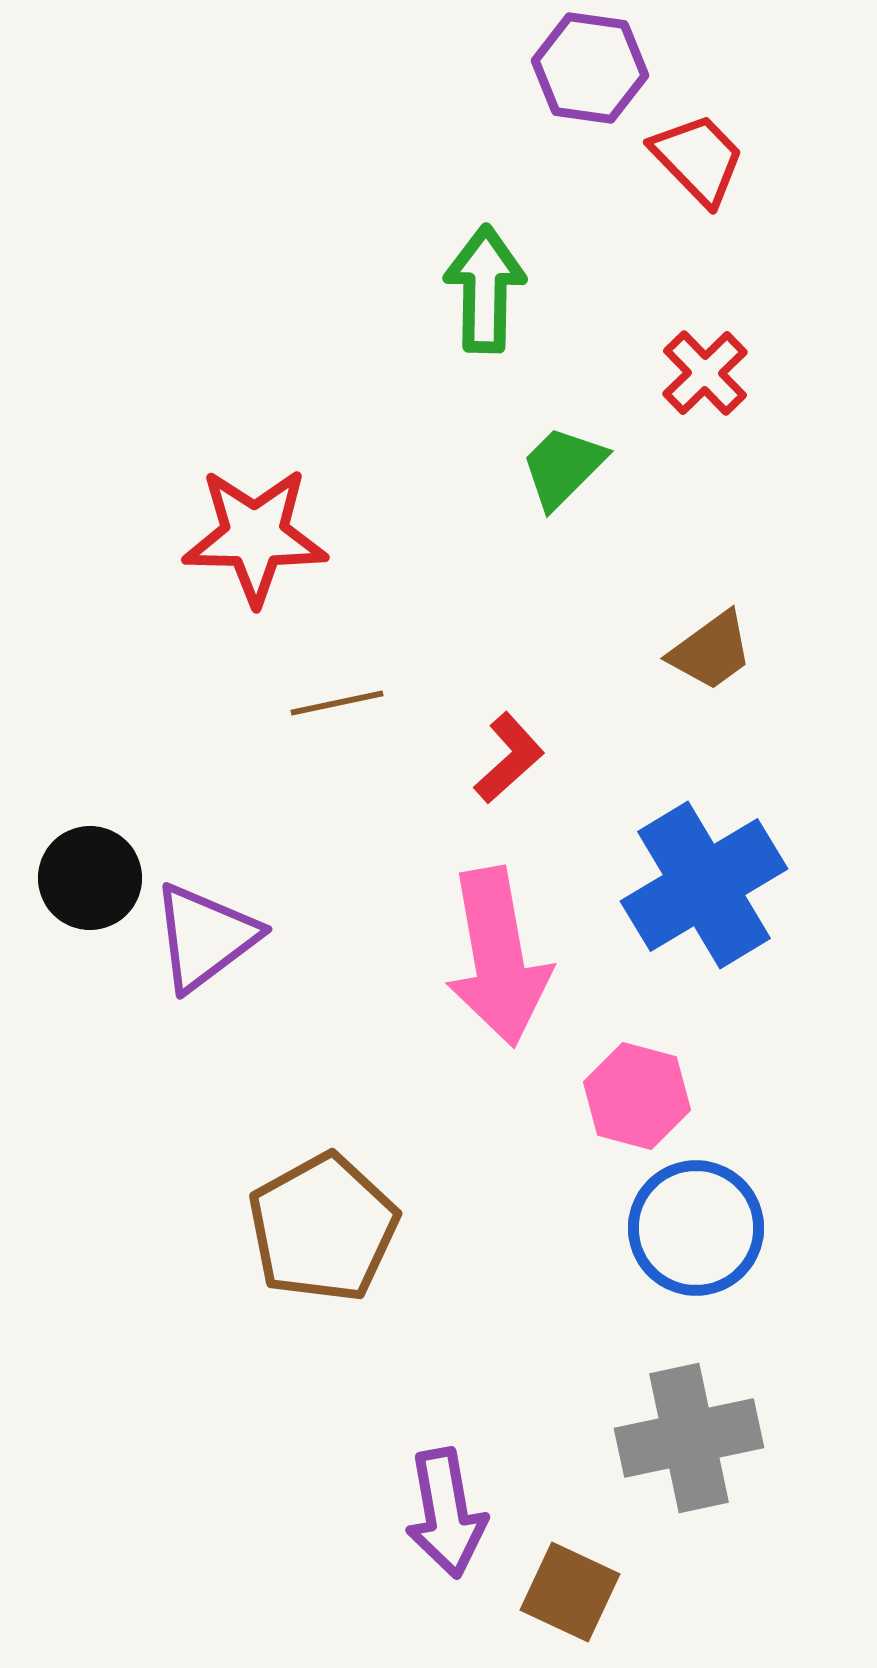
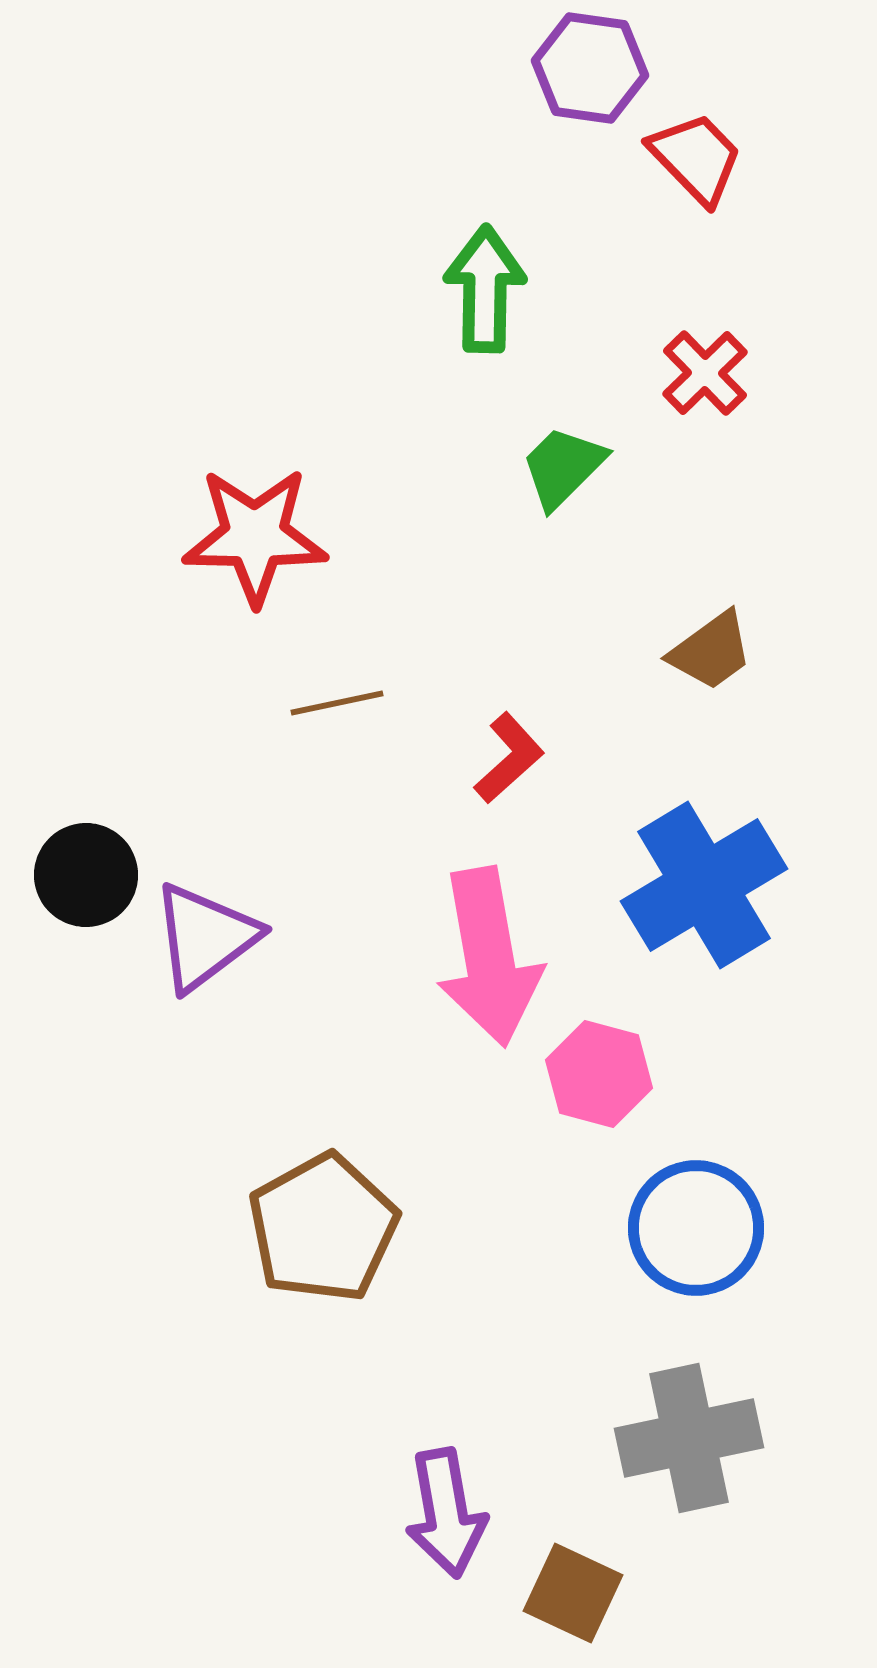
red trapezoid: moved 2 px left, 1 px up
black circle: moved 4 px left, 3 px up
pink arrow: moved 9 px left
pink hexagon: moved 38 px left, 22 px up
brown square: moved 3 px right, 1 px down
